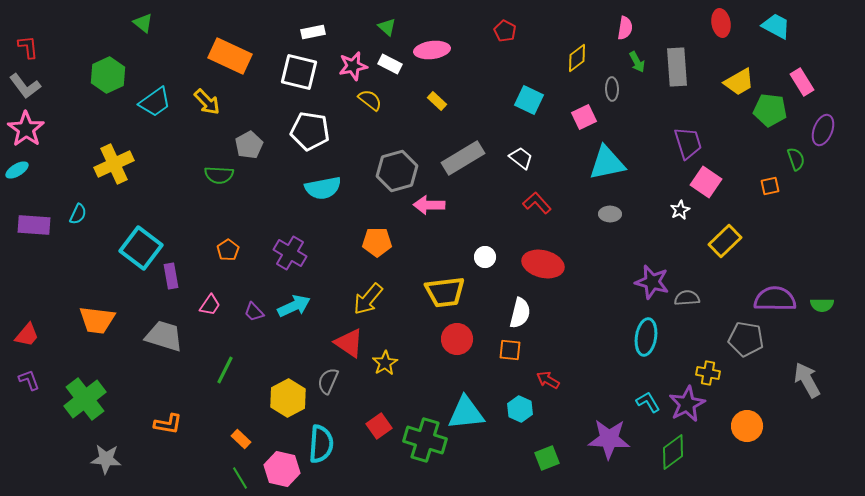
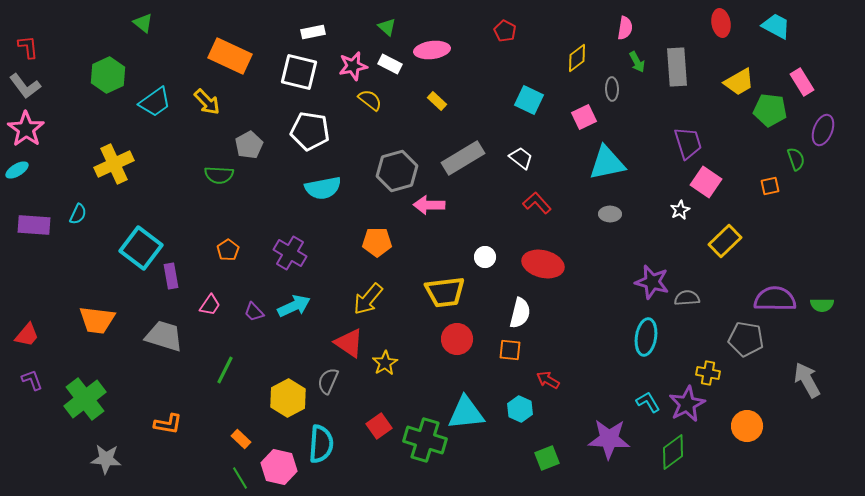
purple L-shape at (29, 380): moved 3 px right
pink hexagon at (282, 469): moved 3 px left, 2 px up
